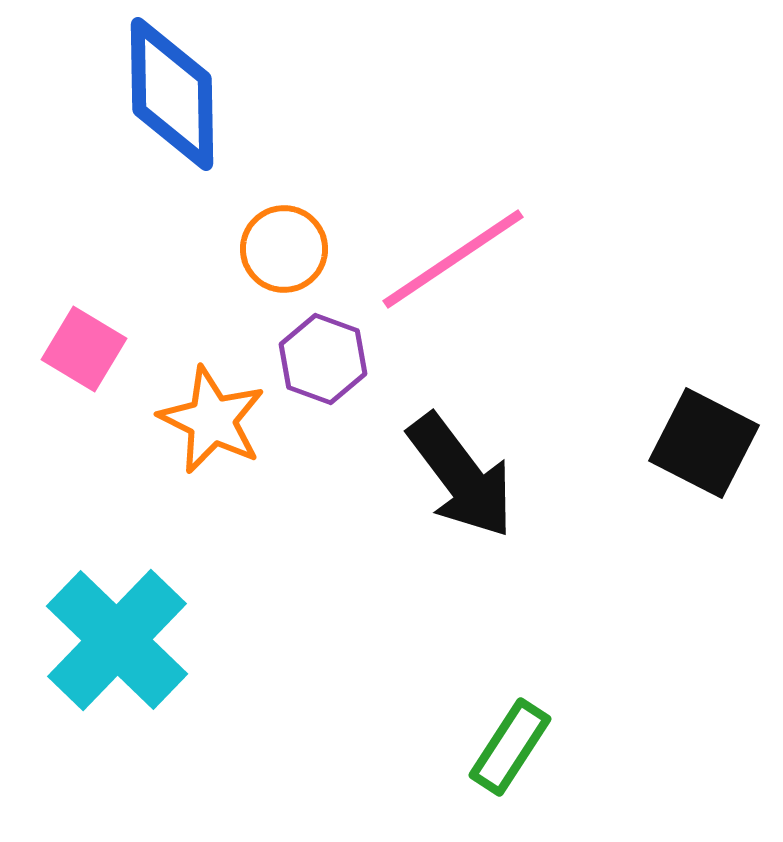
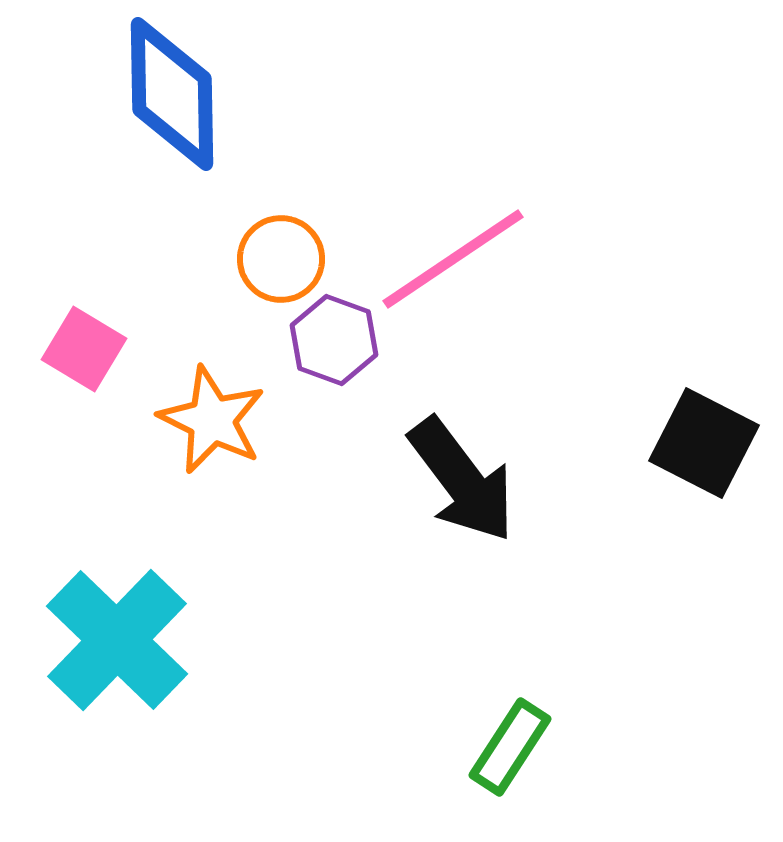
orange circle: moved 3 px left, 10 px down
purple hexagon: moved 11 px right, 19 px up
black arrow: moved 1 px right, 4 px down
